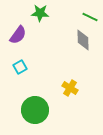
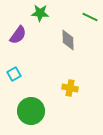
gray diamond: moved 15 px left
cyan square: moved 6 px left, 7 px down
yellow cross: rotated 21 degrees counterclockwise
green circle: moved 4 px left, 1 px down
